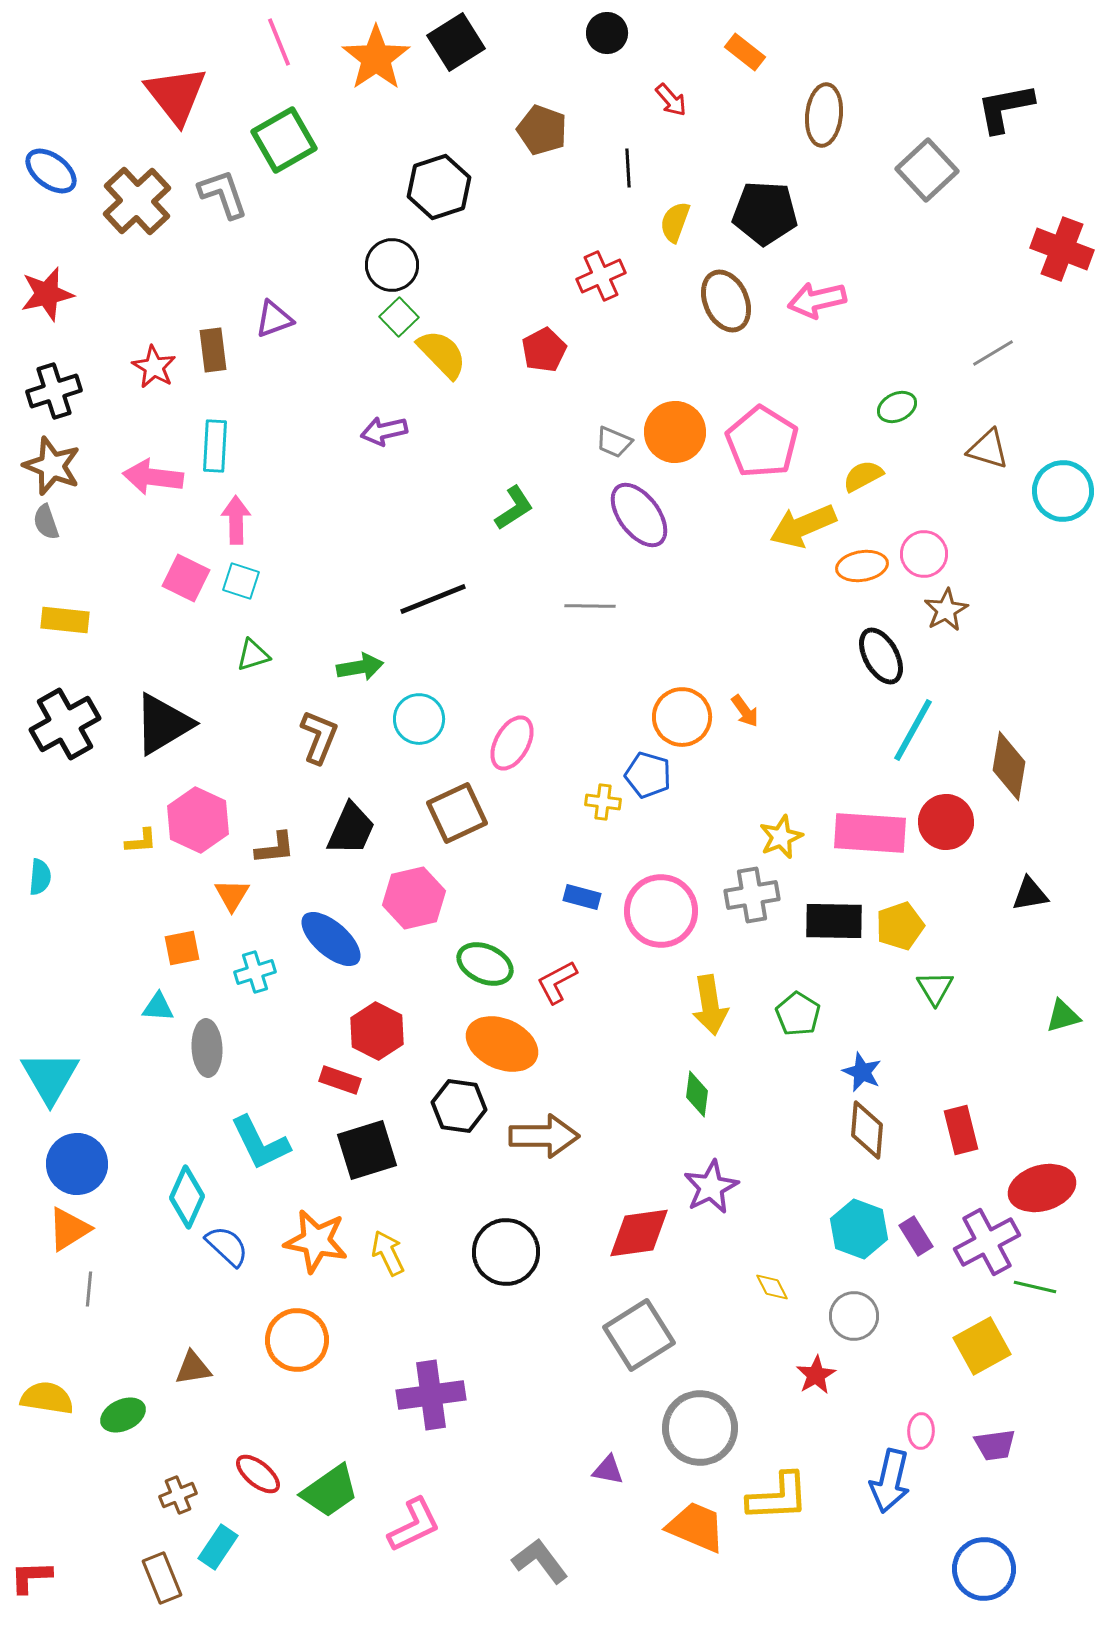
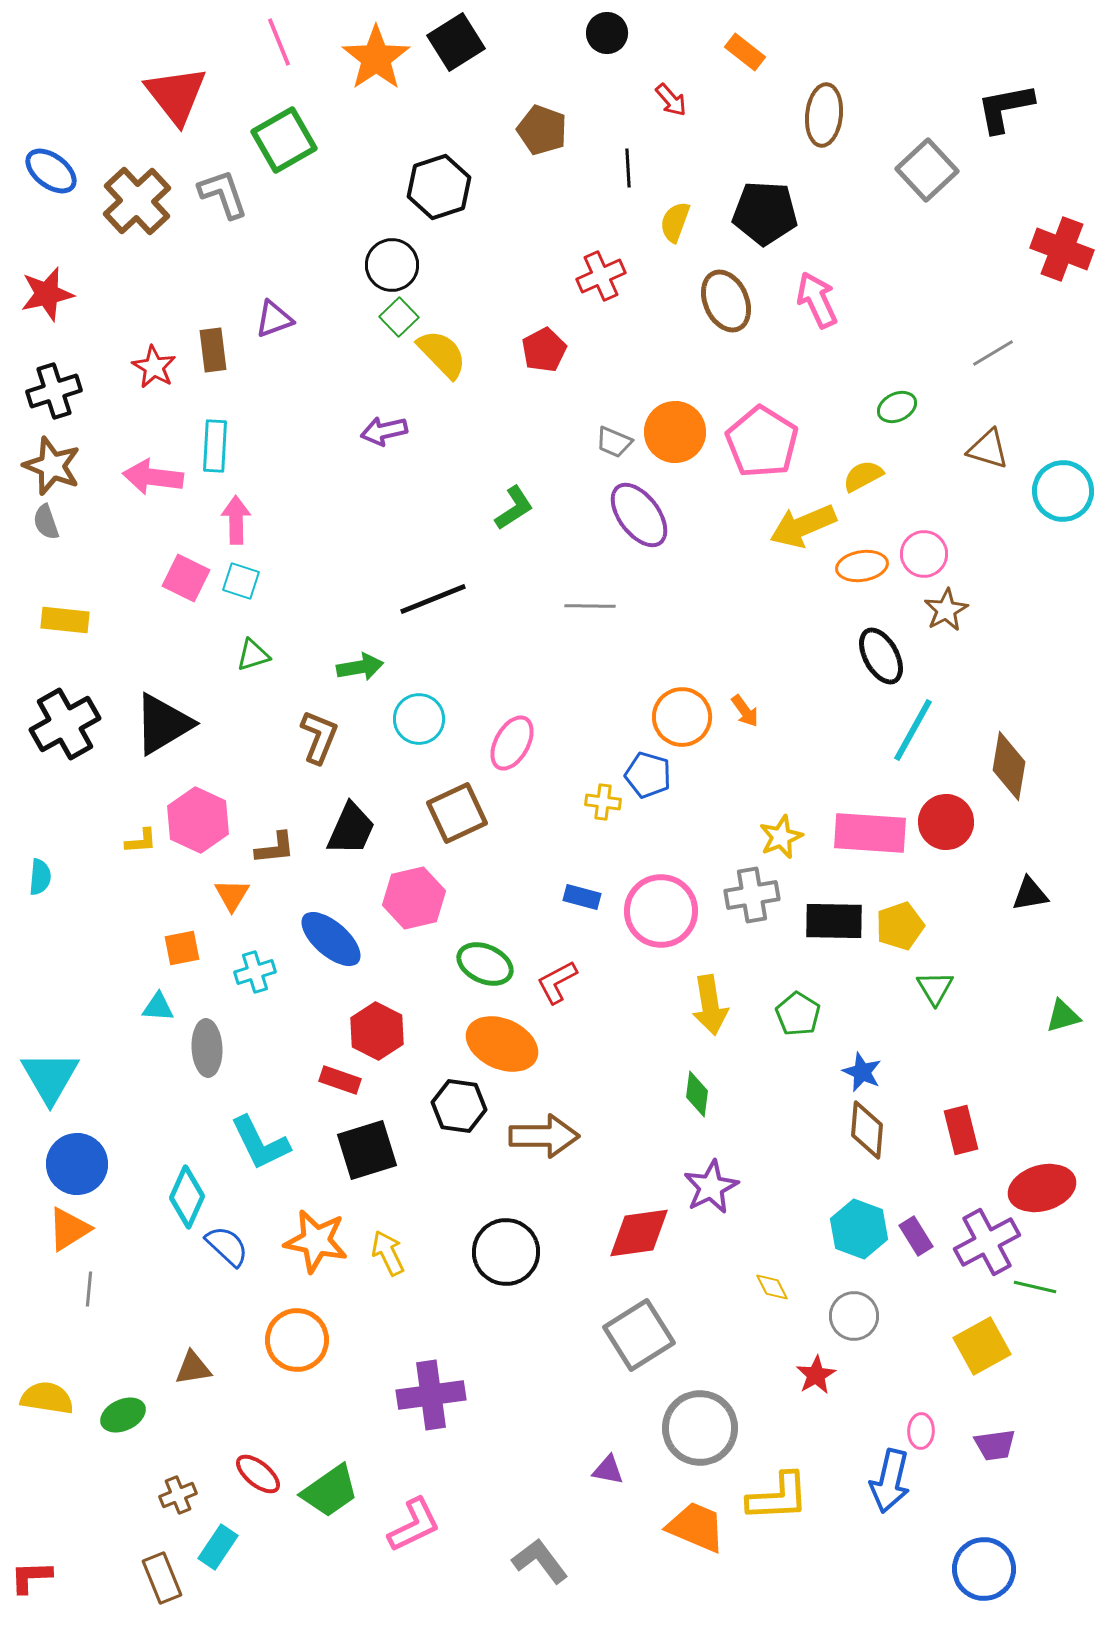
pink arrow at (817, 300): rotated 78 degrees clockwise
